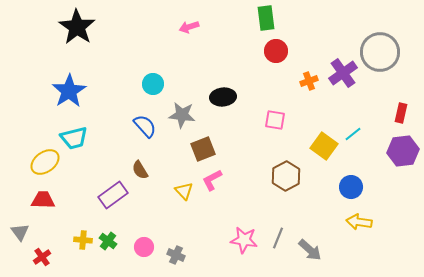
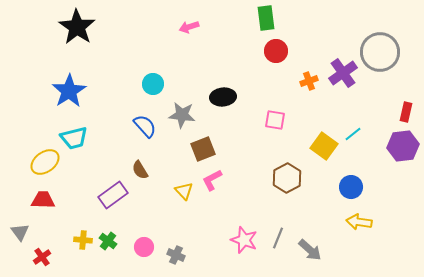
red rectangle: moved 5 px right, 1 px up
purple hexagon: moved 5 px up
brown hexagon: moved 1 px right, 2 px down
pink star: rotated 12 degrees clockwise
